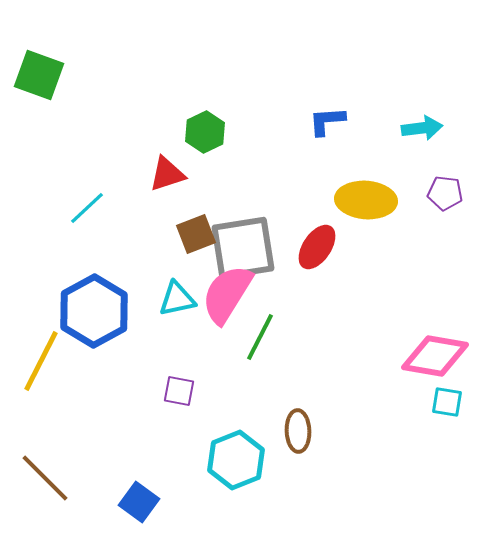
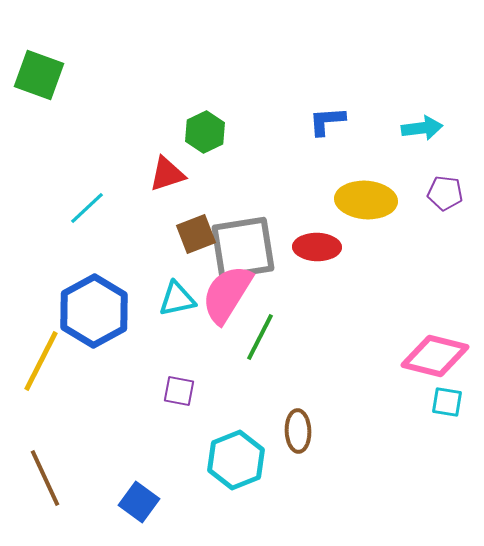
red ellipse: rotated 57 degrees clockwise
pink diamond: rotated 4 degrees clockwise
brown line: rotated 20 degrees clockwise
